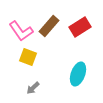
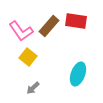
red rectangle: moved 4 px left, 6 px up; rotated 40 degrees clockwise
yellow square: rotated 18 degrees clockwise
